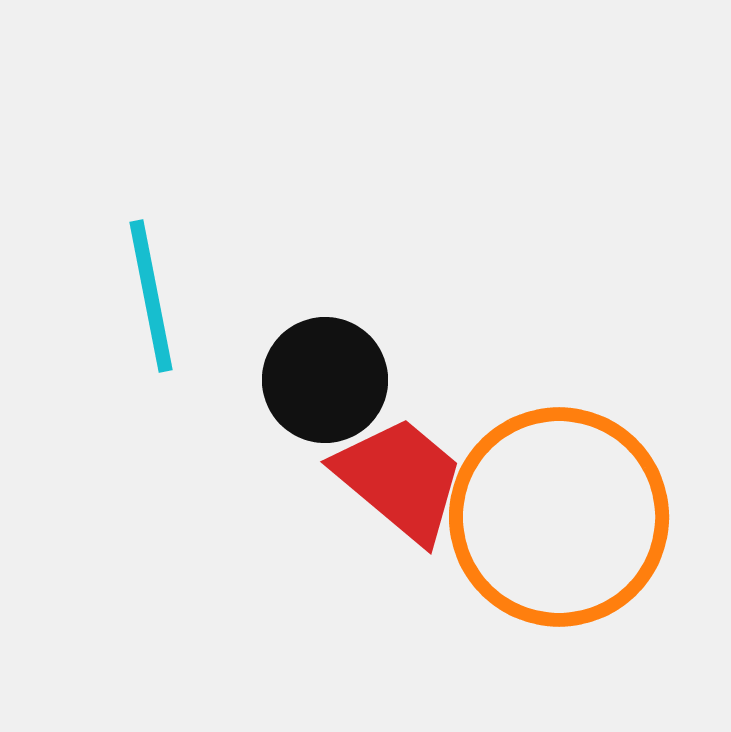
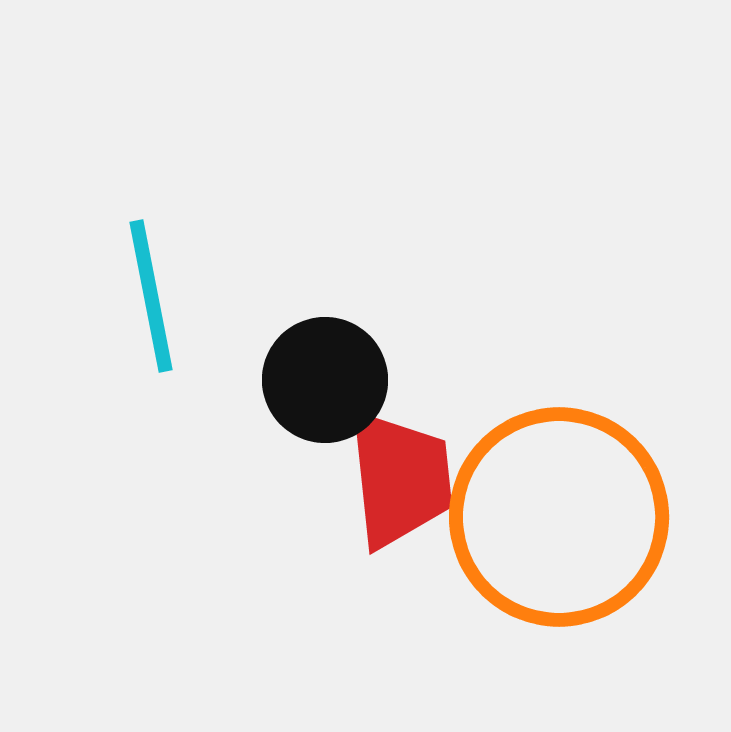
red trapezoid: rotated 44 degrees clockwise
